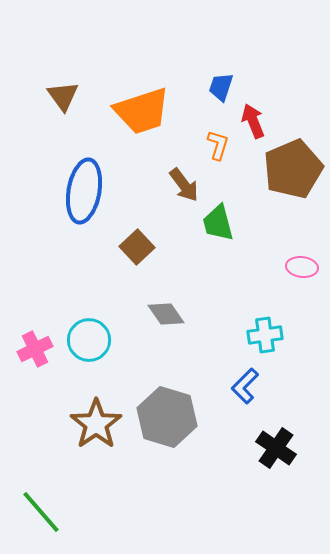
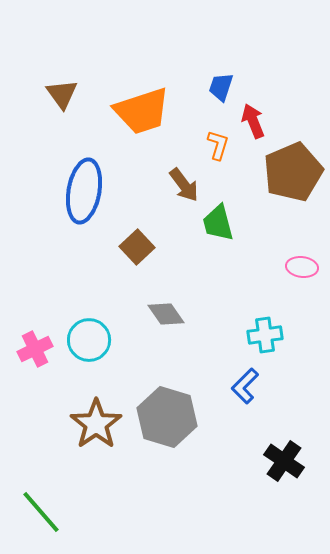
brown triangle: moved 1 px left, 2 px up
brown pentagon: moved 3 px down
black cross: moved 8 px right, 13 px down
